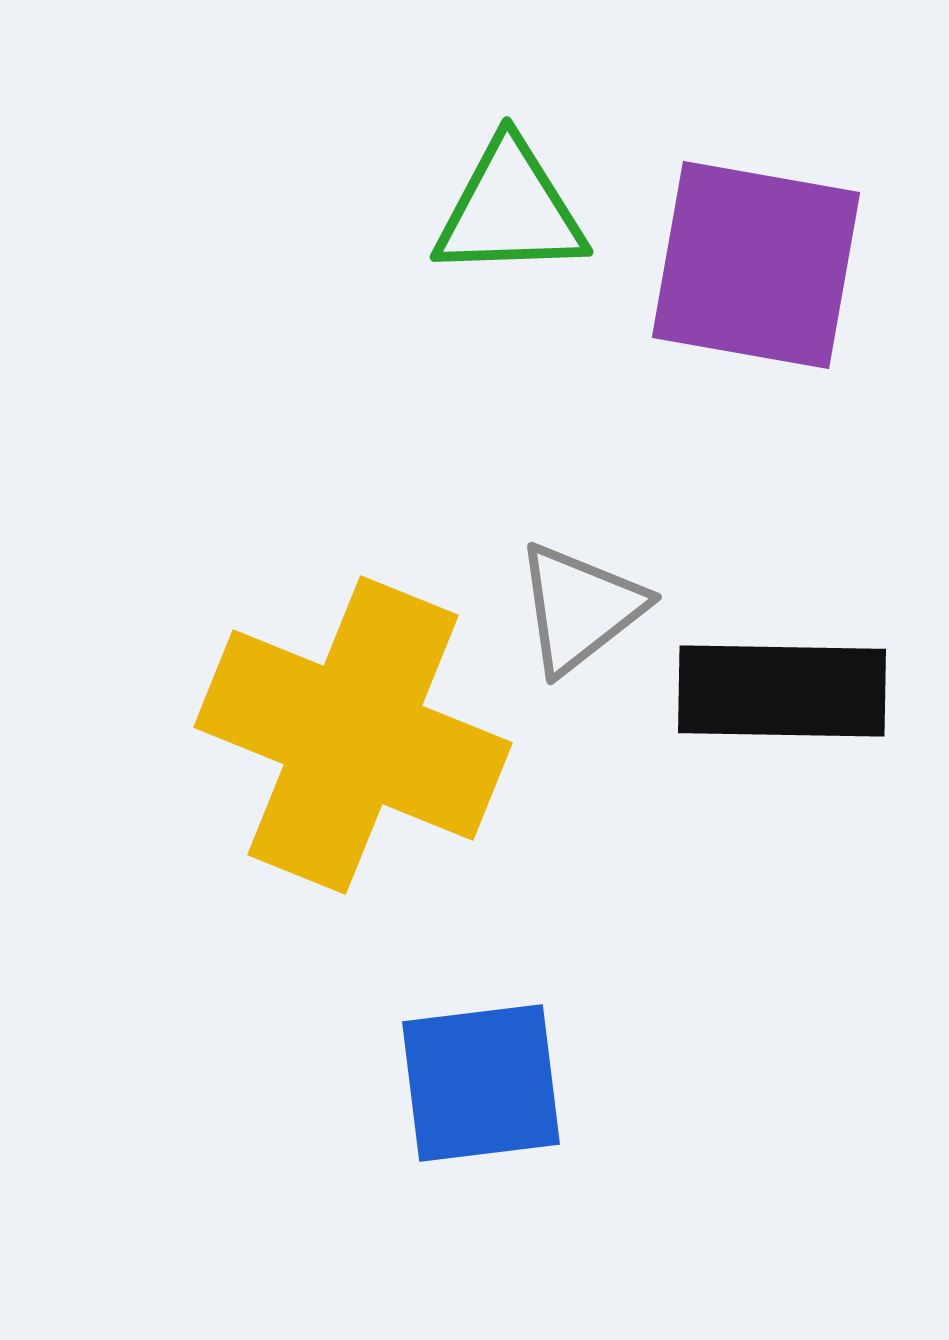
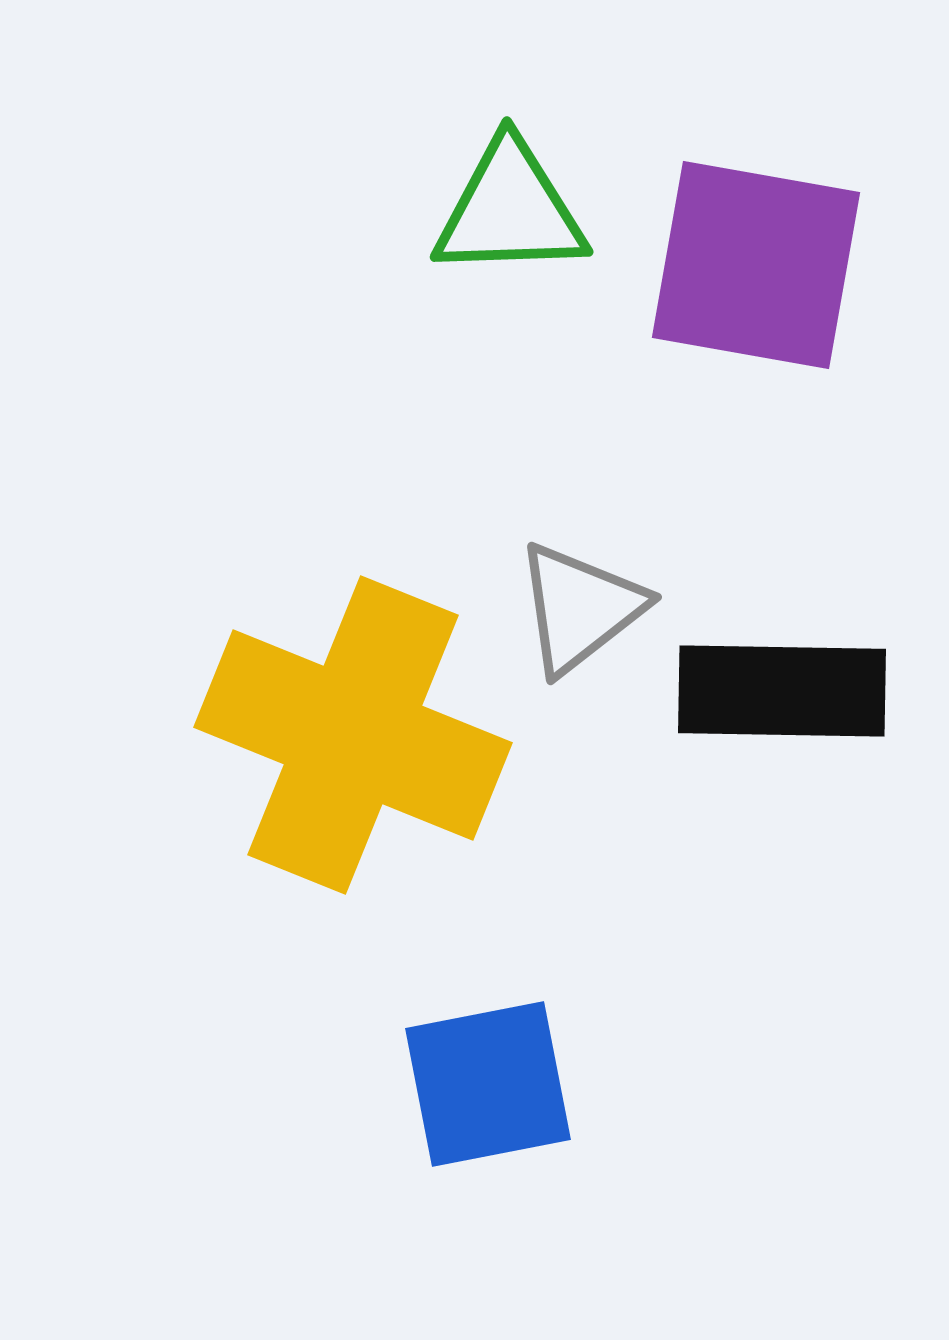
blue square: moved 7 px right, 1 px down; rotated 4 degrees counterclockwise
